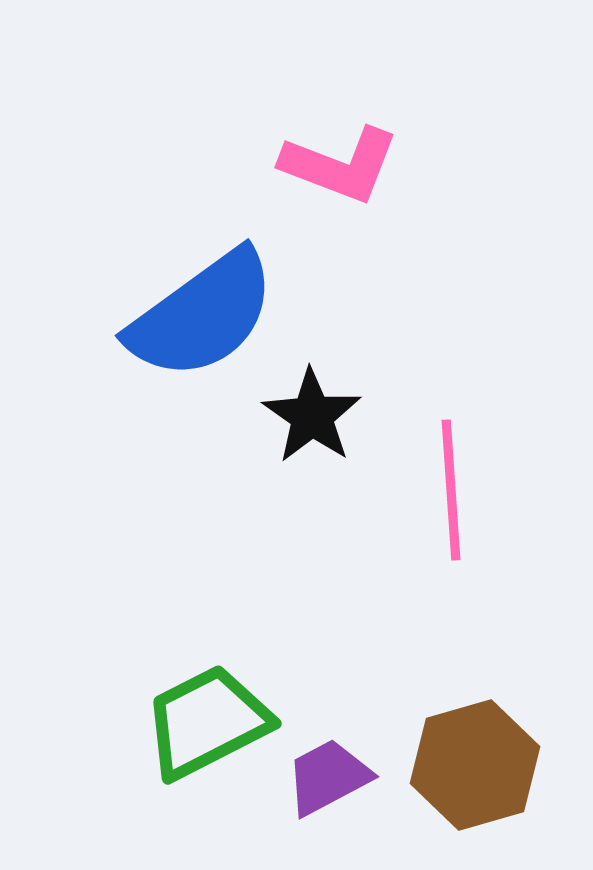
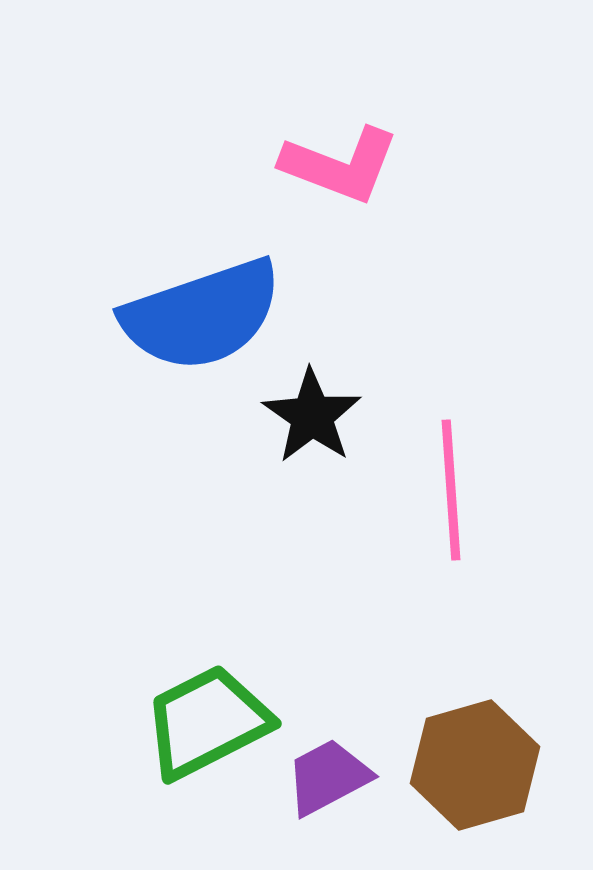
blue semicircle: rotated 17 degrees clockwise
